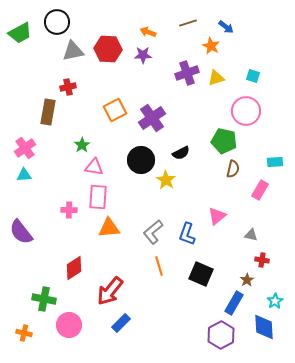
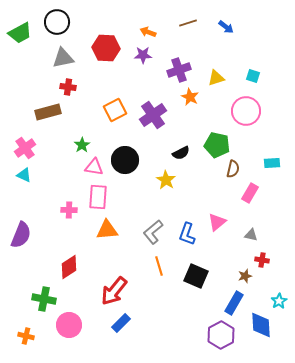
orange star at (211, 46): moved 21 px left, 51 px down
red hexagon at (108, 49): moved 2 px left, 1 px up
gray triangle at (73, 51): moved 10 px left, 7 px down
purple cross at (187, 73): moved 8 px left, 3 px up
red cross at (68, 87): rotated 21 degrees clockwise
brown rectangle at (48, 112): rotated 65 degrees clockwise
purple cross at (152, 118): moved 1 px right, 3 px up
green pentagon at (224, 141): moved 7 px left, 4 px down
black circle at (141, 160): moved 16 px left
cyan rectangle at (275, 162): moved 3 px left, 1 px down
cyan triangle at (24, 175): rotated 28 degrees clockwise
pink rectangle at (260, 190): moved 10 px left, 3 px down
pink triangle at (217, 216): moved 6 px down
orange triangle at (109, 228): moved 2 px left, 2 px down
purple semicircle at (21, 232): moved 3 px down; rotated 120 degrees counterclockwise
red diamond at (74, 268): moved 5 px left, 1 px up
black square at (201, 274): moved 5 px left, 2 px down
brown star at (247, 280): moved 2 px left, 4 px up; rotated 16 degrees clockwise
red arrow at (110, 291): moved 4 px right
cyan star at (275, 301): moved 4 px right
blue diamond at (264, 327): moved 3 px left, 2 px up
orange cross at (24, 333): moved 2 px right, 3 px down
